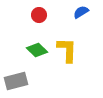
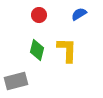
blue semicircle: moved 2 px left, 2 px down
green diamond: rotated 60 degrees clockwise
